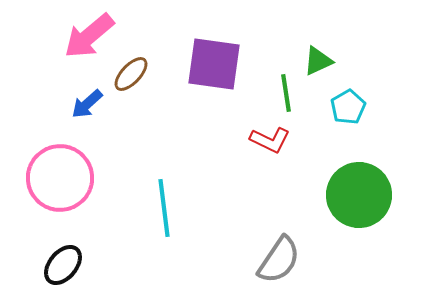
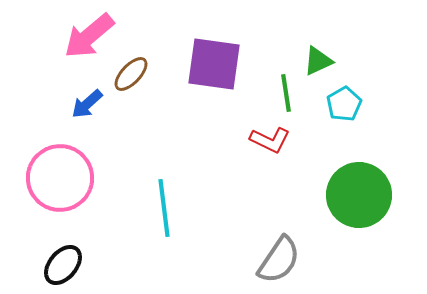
cyan pentagon: moved 4 px left, 3 px up
